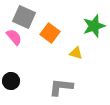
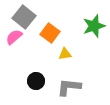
gray square: rotated 15 degrees clockwise
pink semicircle: rotated 90 degrees counterclockwise
yellow triangle: moved 11 px left, 1 px down; rotated 24 degrees counterclockwise
black circle: moved 25 px right
gray L-shape: moved 8 px right
